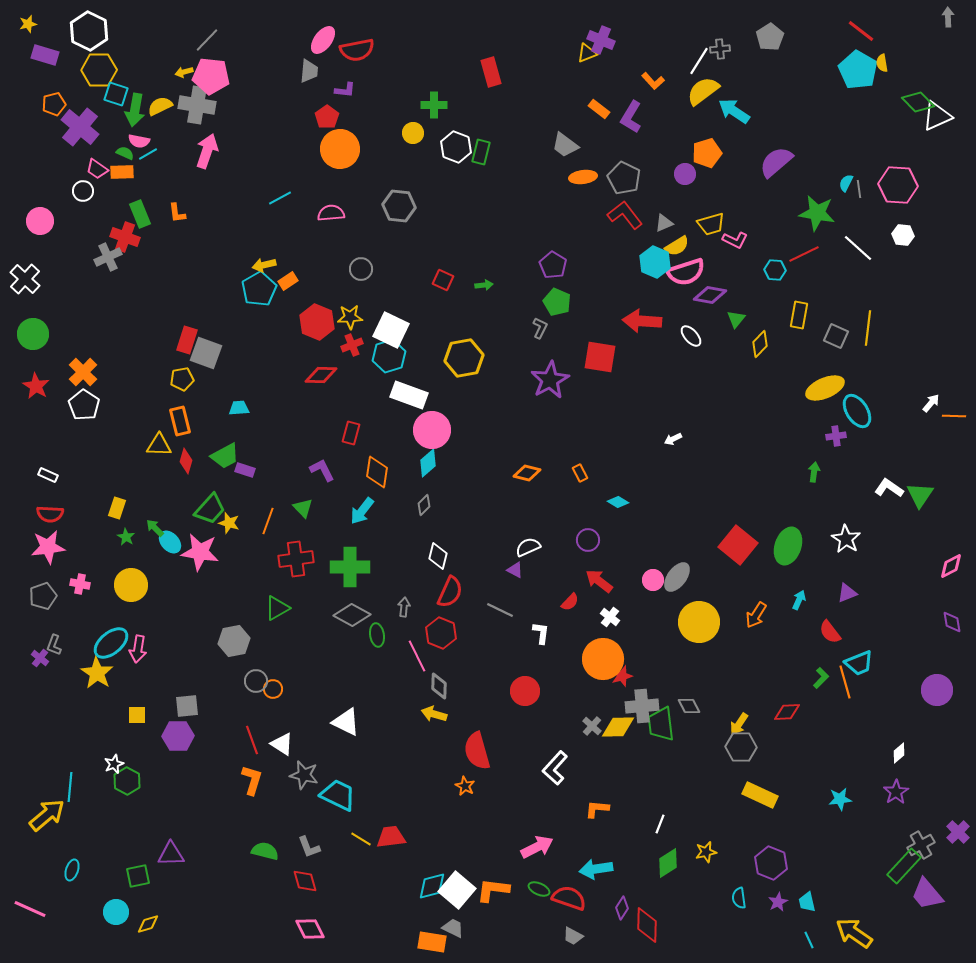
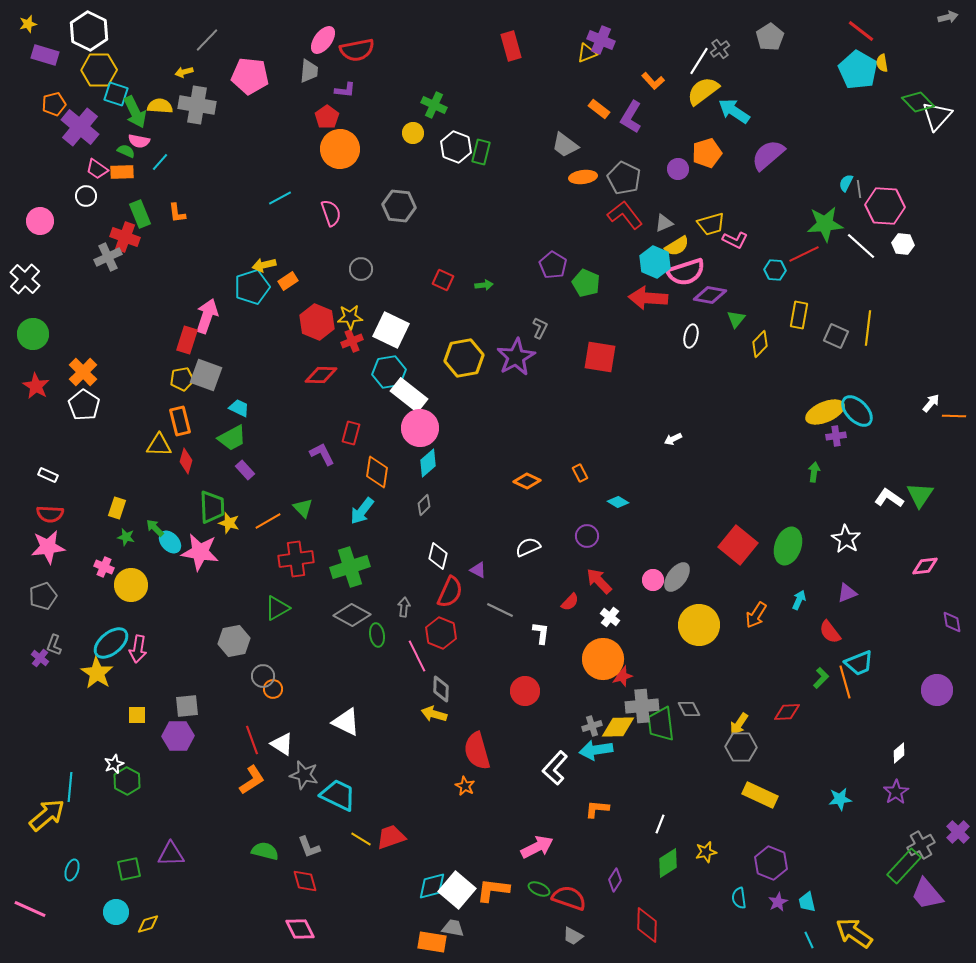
gray arrow at (948, 17): rotated 78 degrees clockwise
gray cross at (720, 49): rotated 30 degrees counterclockwise
red rectangle at (491, 72): moved 20 px right, 26 px up
pink pentagon at (211, 76): moved 39 px right
green cross at (434, 105): rotated 25 degrees clockwise
yellow semicircle at (160, 106): rotated 30 degrees clockwise
green arrow at (135, 110): moved 2 px down; rotated 36 degrees counterclockwise
white triangle at (937, 116): rotated 24 degrees counterclockwise
pink arrow at (207, 151): moved 165 px down
green semicircle at (125, 153): moved 1 px right, 2 px up
cyan line at (148, 154): moved 12 px right, 8 px down; rotated 18 degrees counterclockwise
purple semicircle at (776, 162): moved 8 px left, 7 px up
purple circle at (685, 174): moved 7 px left, 5 px up
pink hexagon at (898, 185): moved 13 px left, 21 px down
white circle at (83, 191): moved 3 px right, 5 px down
pink semicircle at (331, 213): rotated 76 degrees clockwise
green star at (817, 213): moved 8 px right, 11 px down; rotated 15 degrees counterclockwise
white hexagon at (903, 235): moved 9 px down
white line at (858, 248): moved 3 px right, 2 px up
cyan pentagon at (259, 289): moved 7 px left, 2 px up; rotated 12 degrees clockwise
green pentagon at (557, 302): moved 29 px right, 19 px up
red arrow at (642, 321): moved 6 px right, 23 px up
white ellipse at (691, 336): rotated 55 degrees clockwise
red cross at (352, 345): moved 4 px up
gray square at (206, 353): moved 22 px down
cyan hexagon at (389, 356): moved 16 px down; rotated 8 degrees clockwise
purple star at (550, 380): moved 34 px left, 23 px up
yellow ellipse at (825, 388): moved 24 px down
white rectangle at (409, 395): rotated 18 degrees clockwise
cyan trapezoid at (239, 408): rotated 30 degrees clockwise
cyan ellipse at (857, 411): rotated 12 degrees counterclockwise
pink circle at (432, 430): moved 12 px left, 2 px up
green trapezoid at (225, 456): moved 7 px right, 18 px up
purple rectangle at (245, 470): rotated 30 degrees clockwise
purple L-shape at (322, 470): moved 16 px up
orange diamond at (527, 473): moved 8 px down; rotated 12 degrees clockwise
white L-shape at (889, 488): moved 10 px down
green trapezoid at (210, 509): moved 2 px right, 2 px up; rotated 44 degrees counterclockwise
orange line at (268, 521): rotated 40 degrees clockwise
green star at (126, 537): rotated 18 degrees counterclockwise
purple circle at (588, 540): moved 1 px left, 4 px up
pink diamond at (951, 566): moved 26 px left; rotated 20 degrees clockwise
green cross at (350, 567): rotated 18 degrees counterclockwise
purple triangle at (515, 570): moved 37 px left
red arrow at (599, 581): rotated 8 degrees clockwise
pink cross at (80, 584): moved 24 px right, 17 px up; rotated 12 degrees clockwise
yellow circle at (699, 622): moved 3 px down
gray circle at (256, 681): moved 7 px right, 5 px up
gray diamond at (439, 686): moved 2 px right, 3 px down
gray diamond at (689, 706): moved 3 px down
gray cross at (592, 726): rotated 30 degrees clockwise
orange L-shape at (252, 780): rotated 40 degrees clockwise
red trapezoid at (391, 837): rotated 12 degrees counterclockwise
cyan arrow at (596, 869): moved 119 px up
green square at (138, 876): moved 9 px left, 7 px up
purple diamond at (622, 908): moved 7 px left, 28 px up
gray trapezoid at (453, 928): rotated 15 degrees counterclockwise
pink diamond at (310, 929): moved 10 px left
